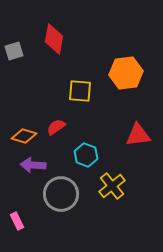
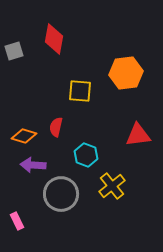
red semicircle: rotated 42 degrees counterclockwise
